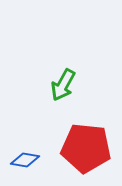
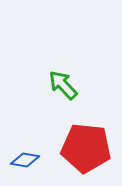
green arrow: rotated 108 degrees clockwise
